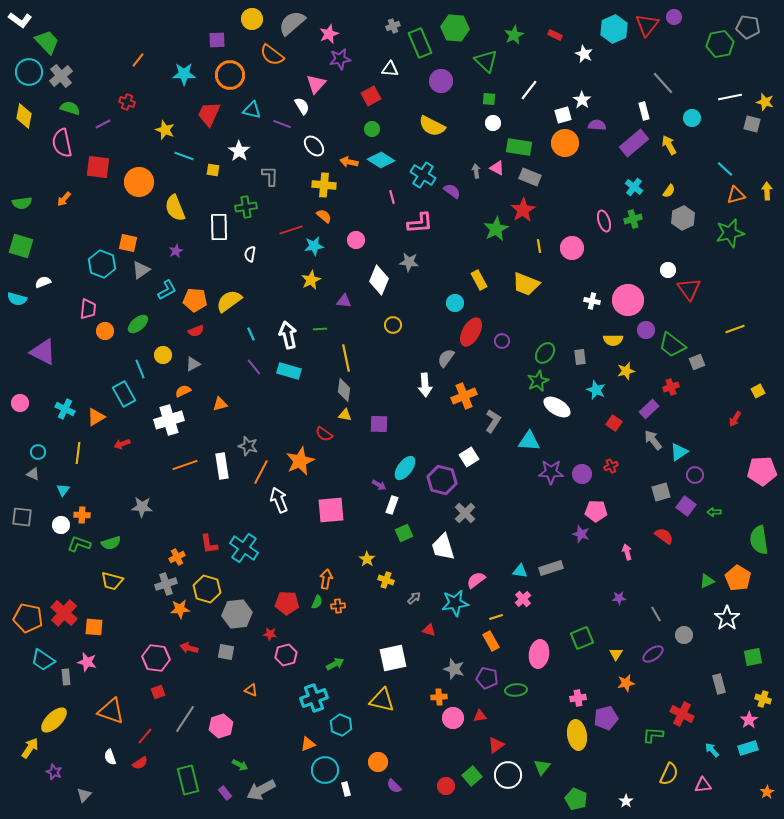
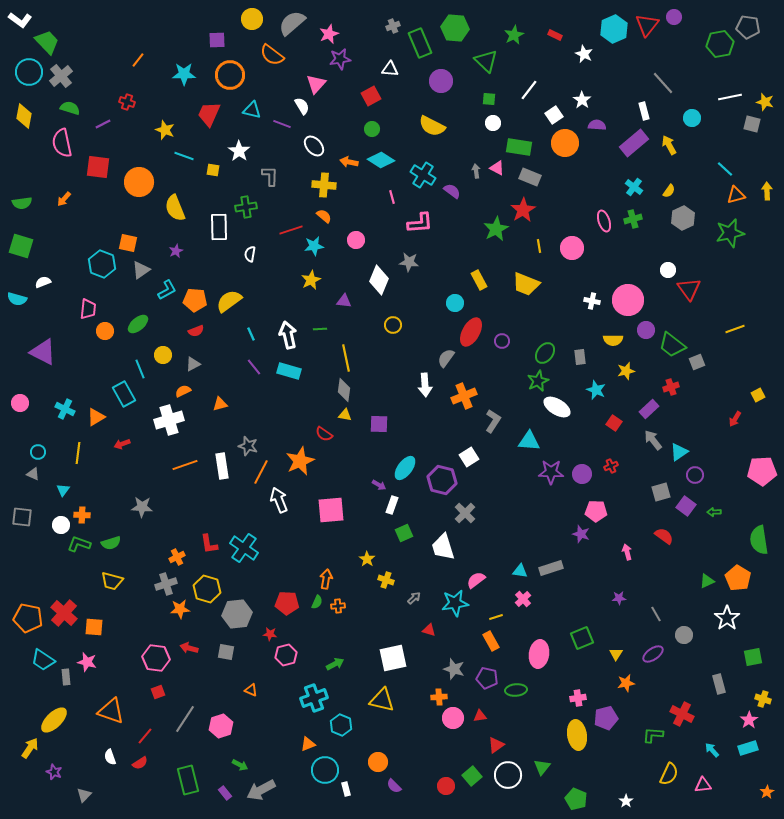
white square at (563, 115): moved 9 px left; rotated 18 degrees counterclockwise
yellow square at (758, 391): moved 4 px down
